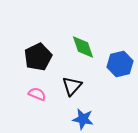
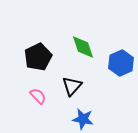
blue hexagon: moved 1 px right, 1 px up; rotated 10 degrees counterclockwise
pink semicircle: moved 1 px right, 2 px down; rotated 24 degrees clockwise
